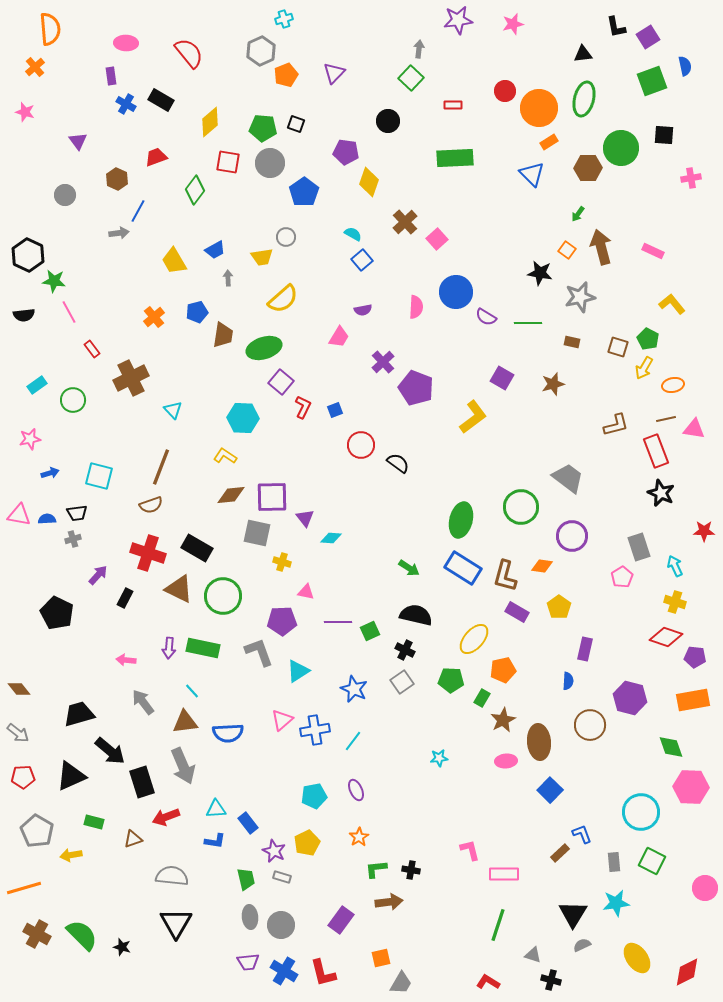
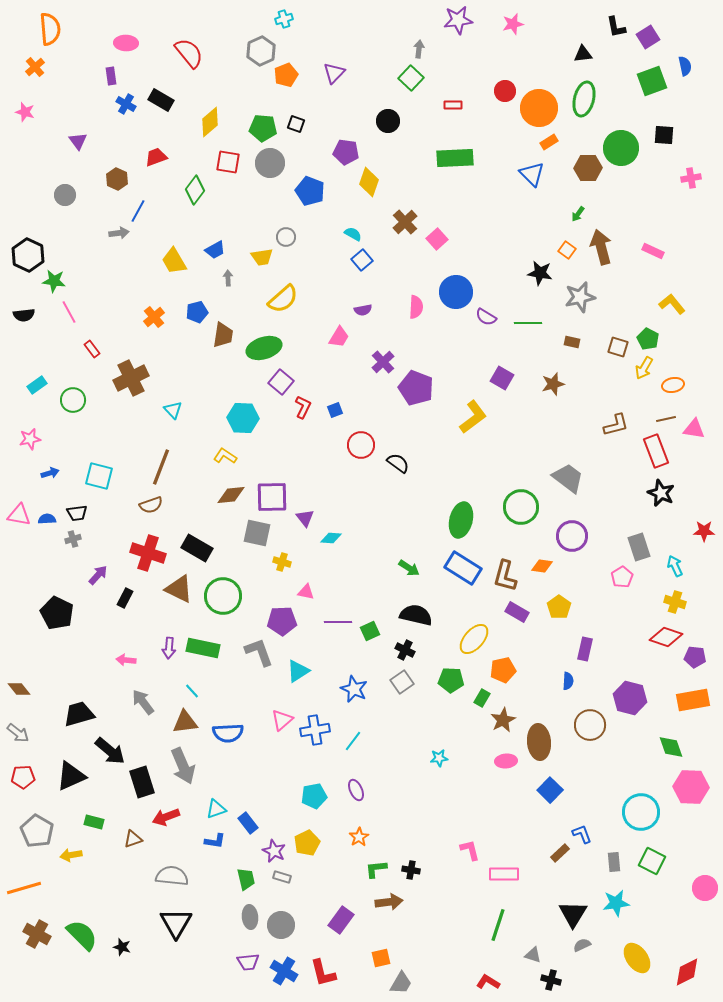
blue pentagon at (304, 192): moved 6 px right, 1 px up; rotated 16 degrees counterclockwise
cyan triangle at (216, 809): rotated 15 degrees counterclockwise
